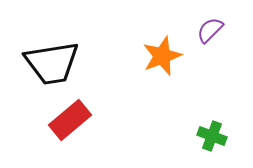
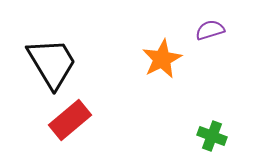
purple semicircle: rotated 28 degrees clockwise
orange star: moved 3 px down; rotated 6 degrees counterclockwise
black trapezoid: rotated 112 degrees counterclockwise
